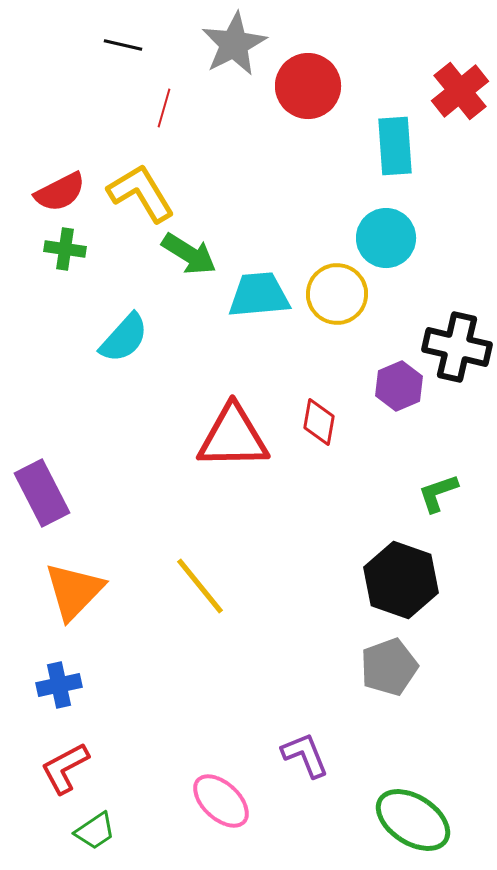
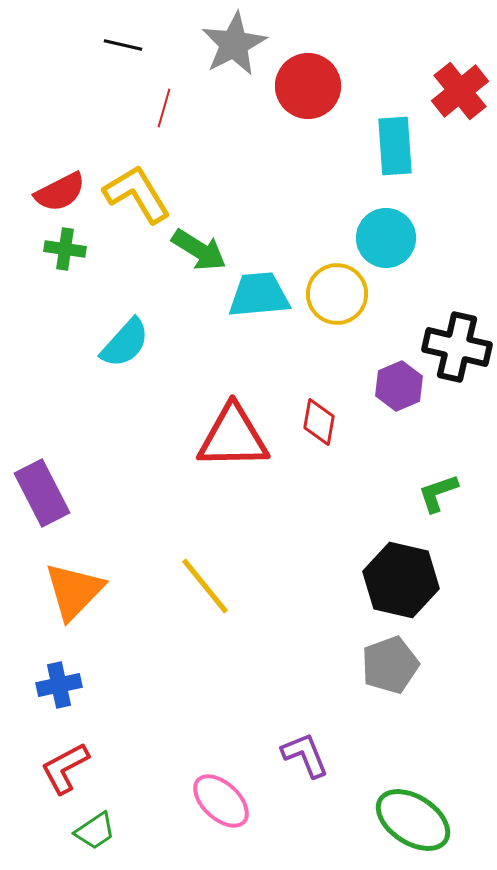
yellow L-shape: moved 4 px left, 1 px down
green arrow: moved 10 px right, 4 px up
cyan semicircle: moved 1 px right, 5 px down
black hexagon: rotated 6 degrees counterclockwise
yellow line: moved 5 px right
gray pentagon: moved 1 px right, 2 px up
